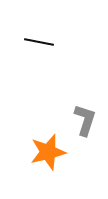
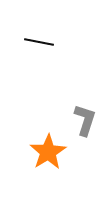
orange star: rotated 18 degrees counterclockwise
